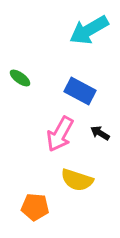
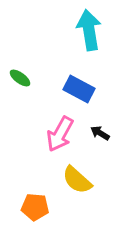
cyan arrow: rotated 111 degrees clockwise
blue rectangle: moved 1 px left, 2 px up
yellow semicircle: rotated 24 degrees clockwise
